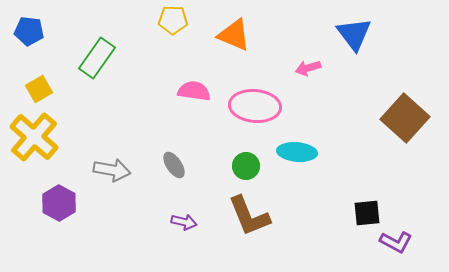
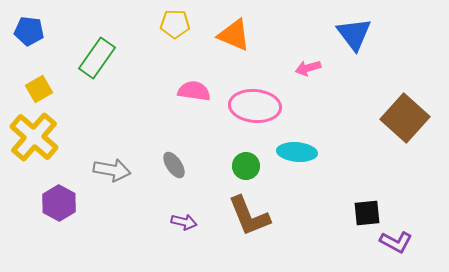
yellow pentagon: moved 2 px right, 4 px down
